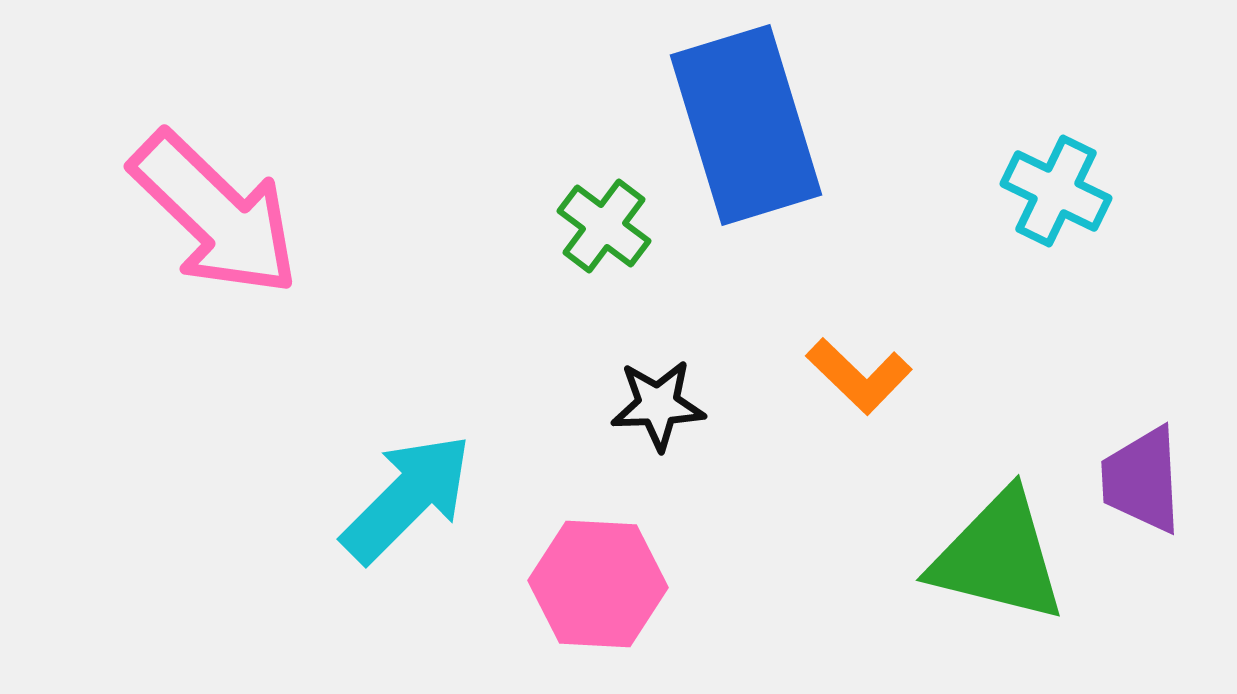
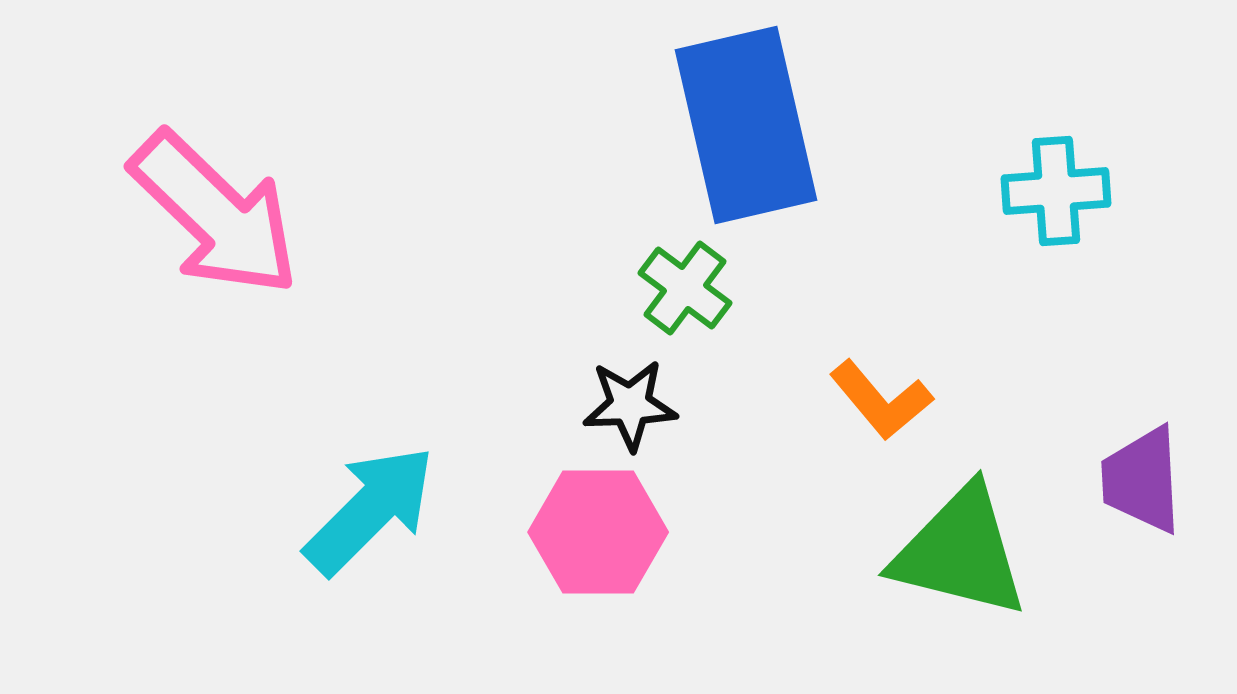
blue rectangle: rotated 4 degrees clockwise
cyan cross: rotated 30 degrees counterclockwise
green cross: moved 81 px right, 62 px down
orange L-shape: moved 22 px right, 24 px down; rotated 6 degrees clockwise
black star: moved 28 px left
cyan arrow: moved 37 px left, 12 px down
green triangle: moved 38 px left, 5 px up
pink hexagon: moved 52 px up; rotated 3 degrees counterclockwise
